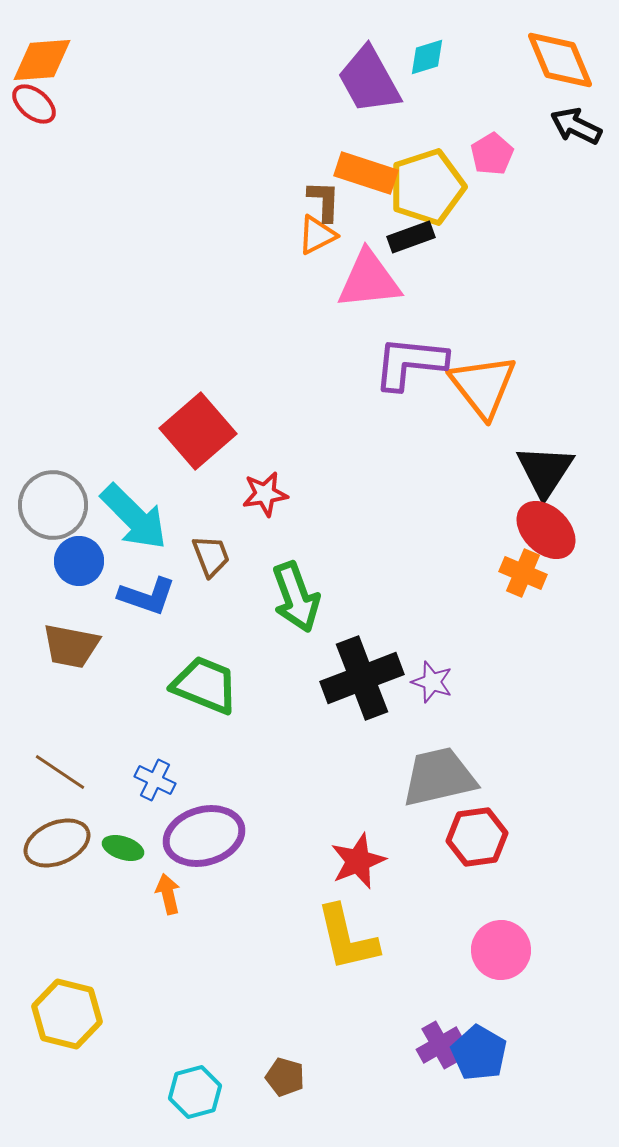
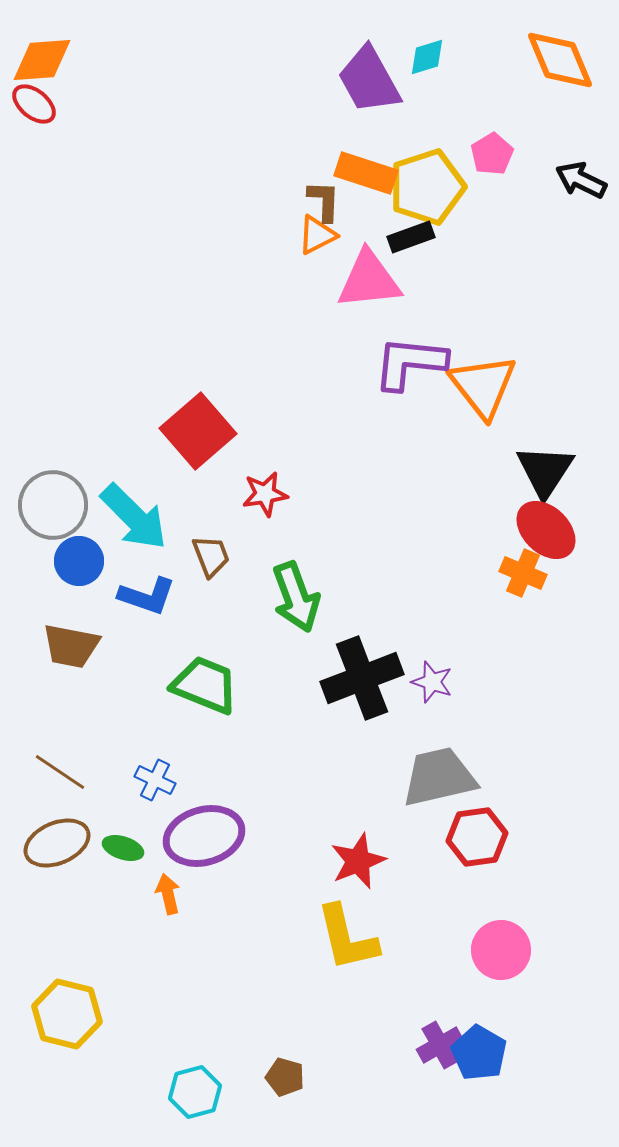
black arrow at (576, 126): moved 5 px right, 54 px down
